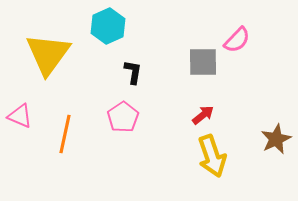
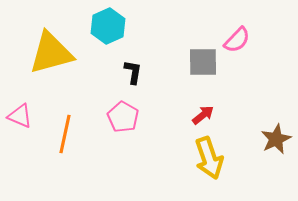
yellow triangle: moved 3 px right, 1 px up; rotated 39 degrees clockwise
pink pentagon: rotated 8 degrees counterclockwise
yellow arrow: moved 3 px left, 2 px down
